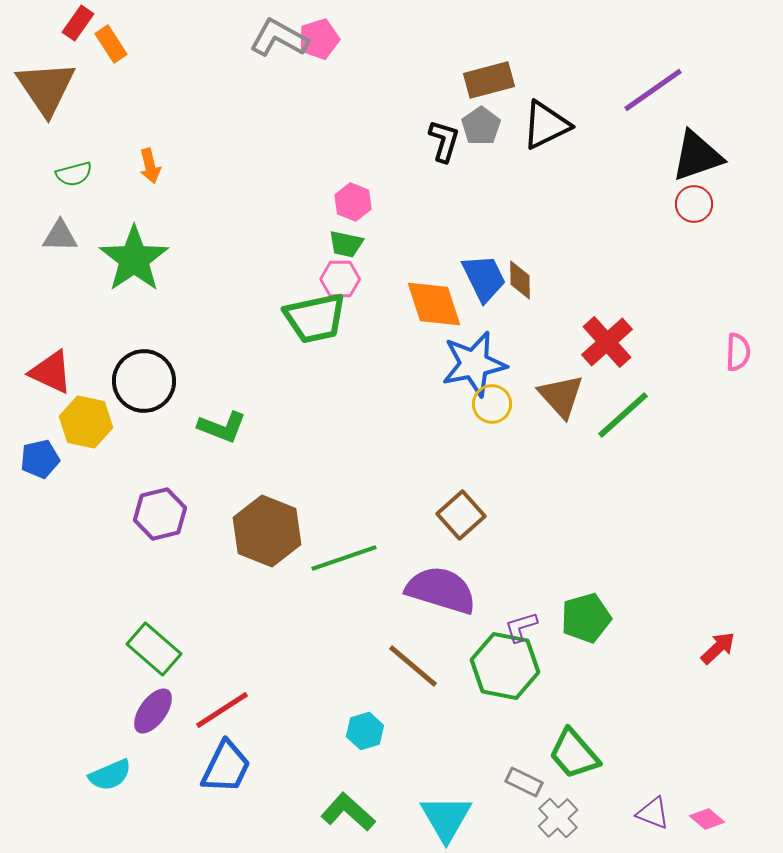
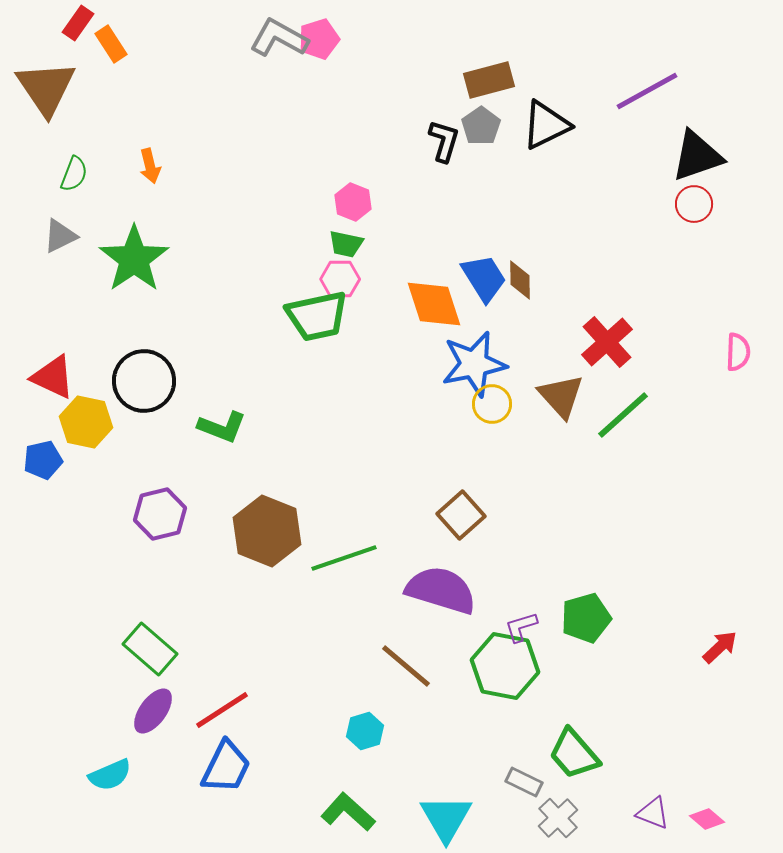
purple line at (653, 90): moved 6 px left, 1 px down; rotated 6 degrees clockwise
green semicircle at (74, 174): rotated 54 degrees counterclockwise
gray triangle at (60, 236): rotated 27 degrees counterclockwise
blue trapezoid at (484, 278): rotated 6 degrees counterclockwise
green trapezoid at (315, 318): moved 2 px right, 2 px up
red triangle at (51, 372): moved 2 px right, 5 px down
blue pentagon at (40, 459): moved 3 px right, 1 px down
red arrow at (718, 648): moved 2 px right, 1 px up
green rectangle at (154, 649): moved 4 px left
brown line at (413, 666): moved 7 px left
